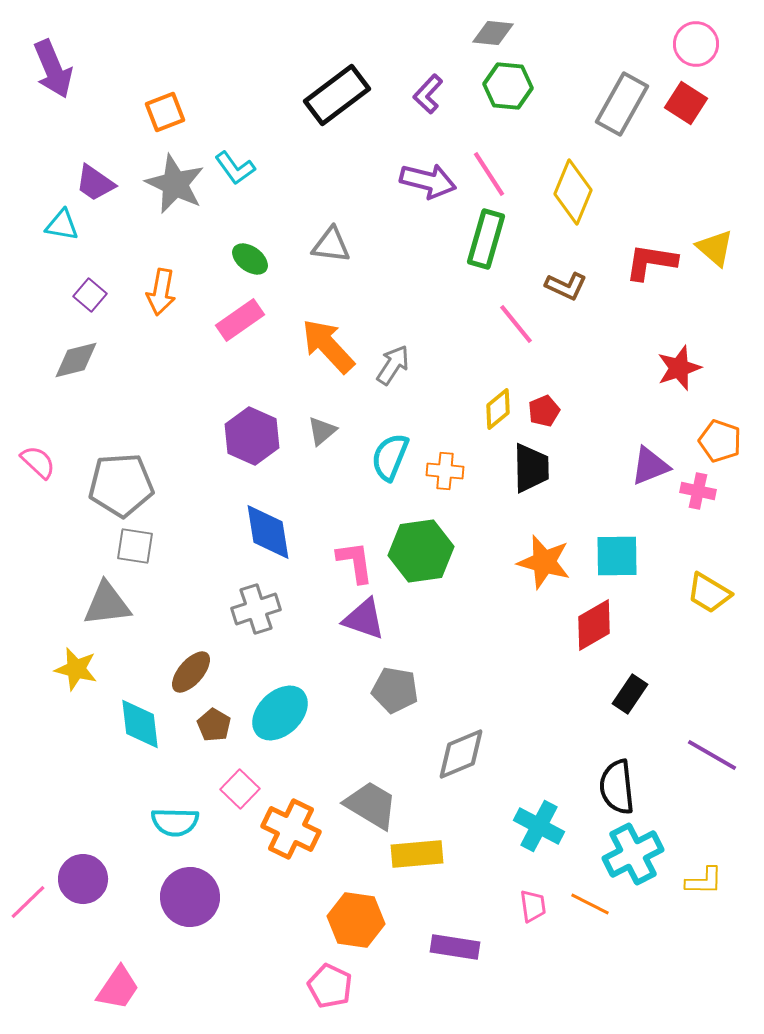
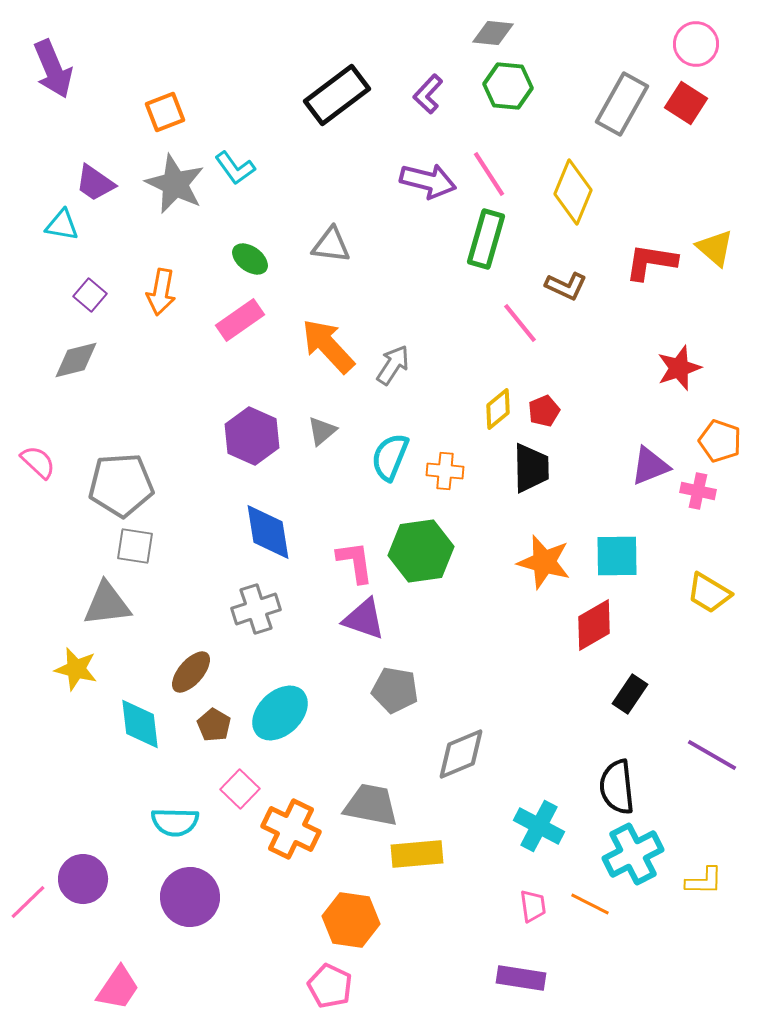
pink line at (516, 324): moved 4 px right, 1 px up
gray trapezoid at (371, 805): rotated 20 degrees counterclockwise
orange hexagon at (356, 920): moved 5 px left
purple rectangle at (455, 947): moved 66 px right, 31 px down
